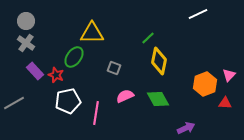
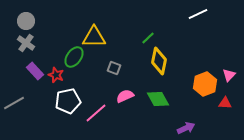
yellow triangle: moved 2 px right, 4 px down
pink line: rotated 40 degrees clockwise
